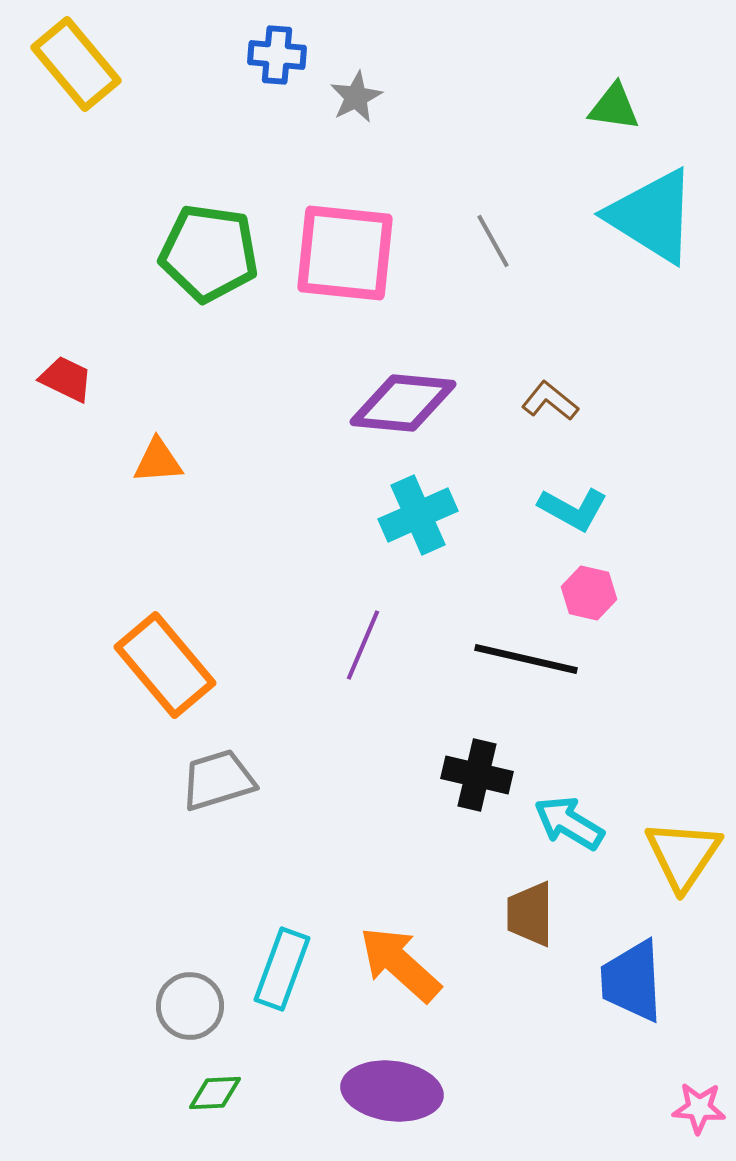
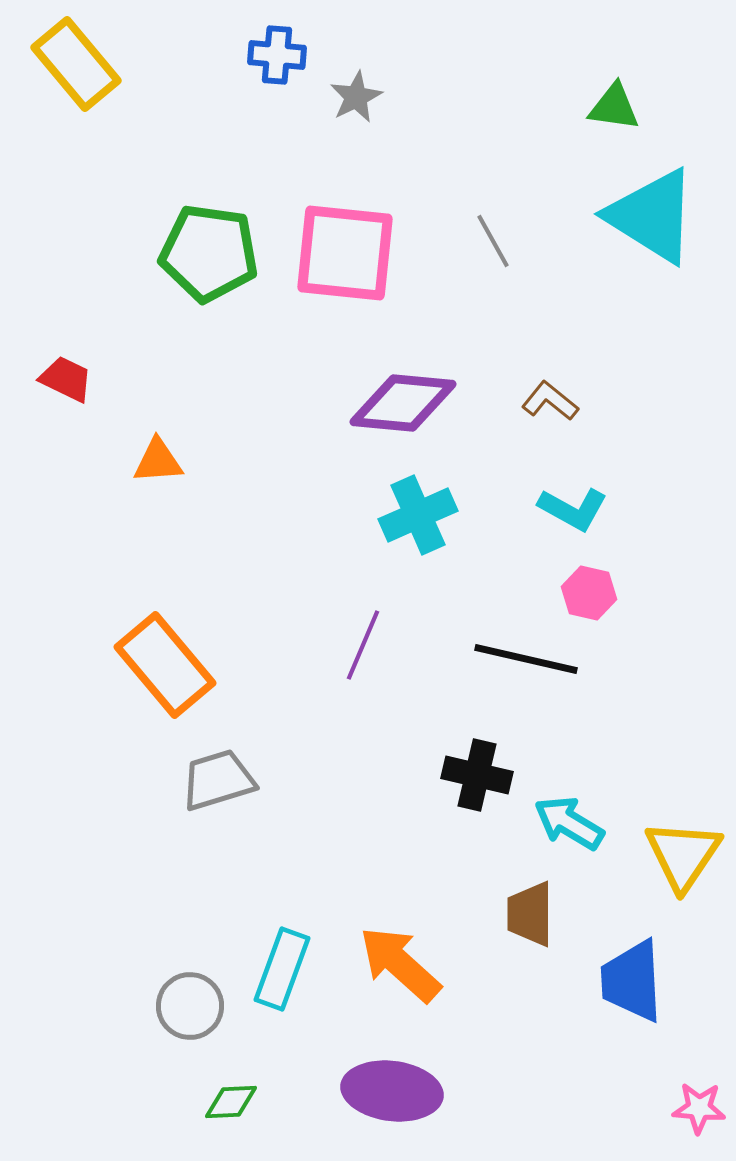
green diamond: moved 16 px right, 9 px down
